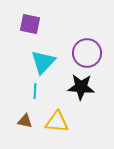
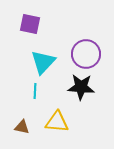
purple circle: moved 1 px left, 1 px down
brown triangle: moved 3 px left, 6 px down
